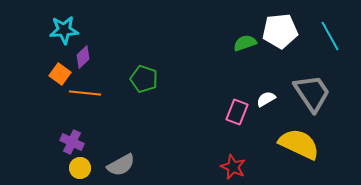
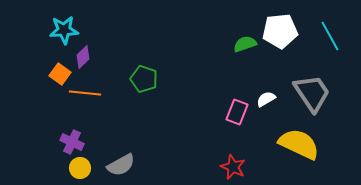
green semicircle: moved 1 px down
